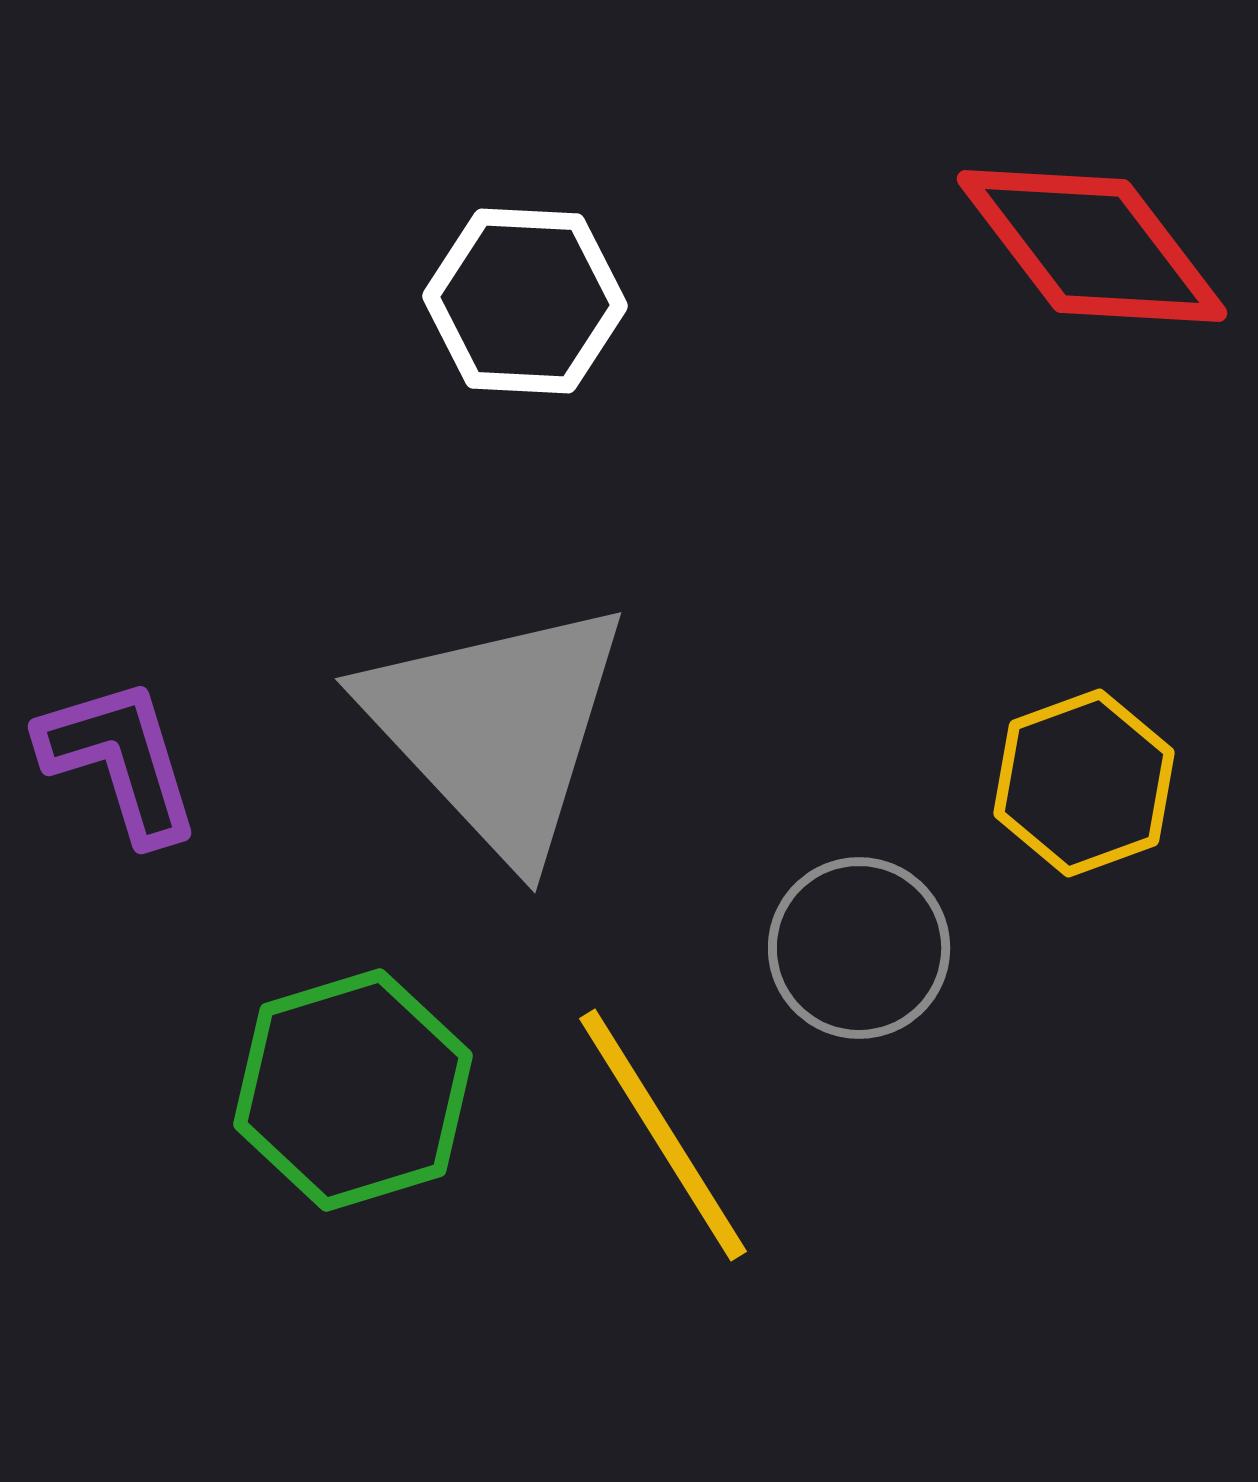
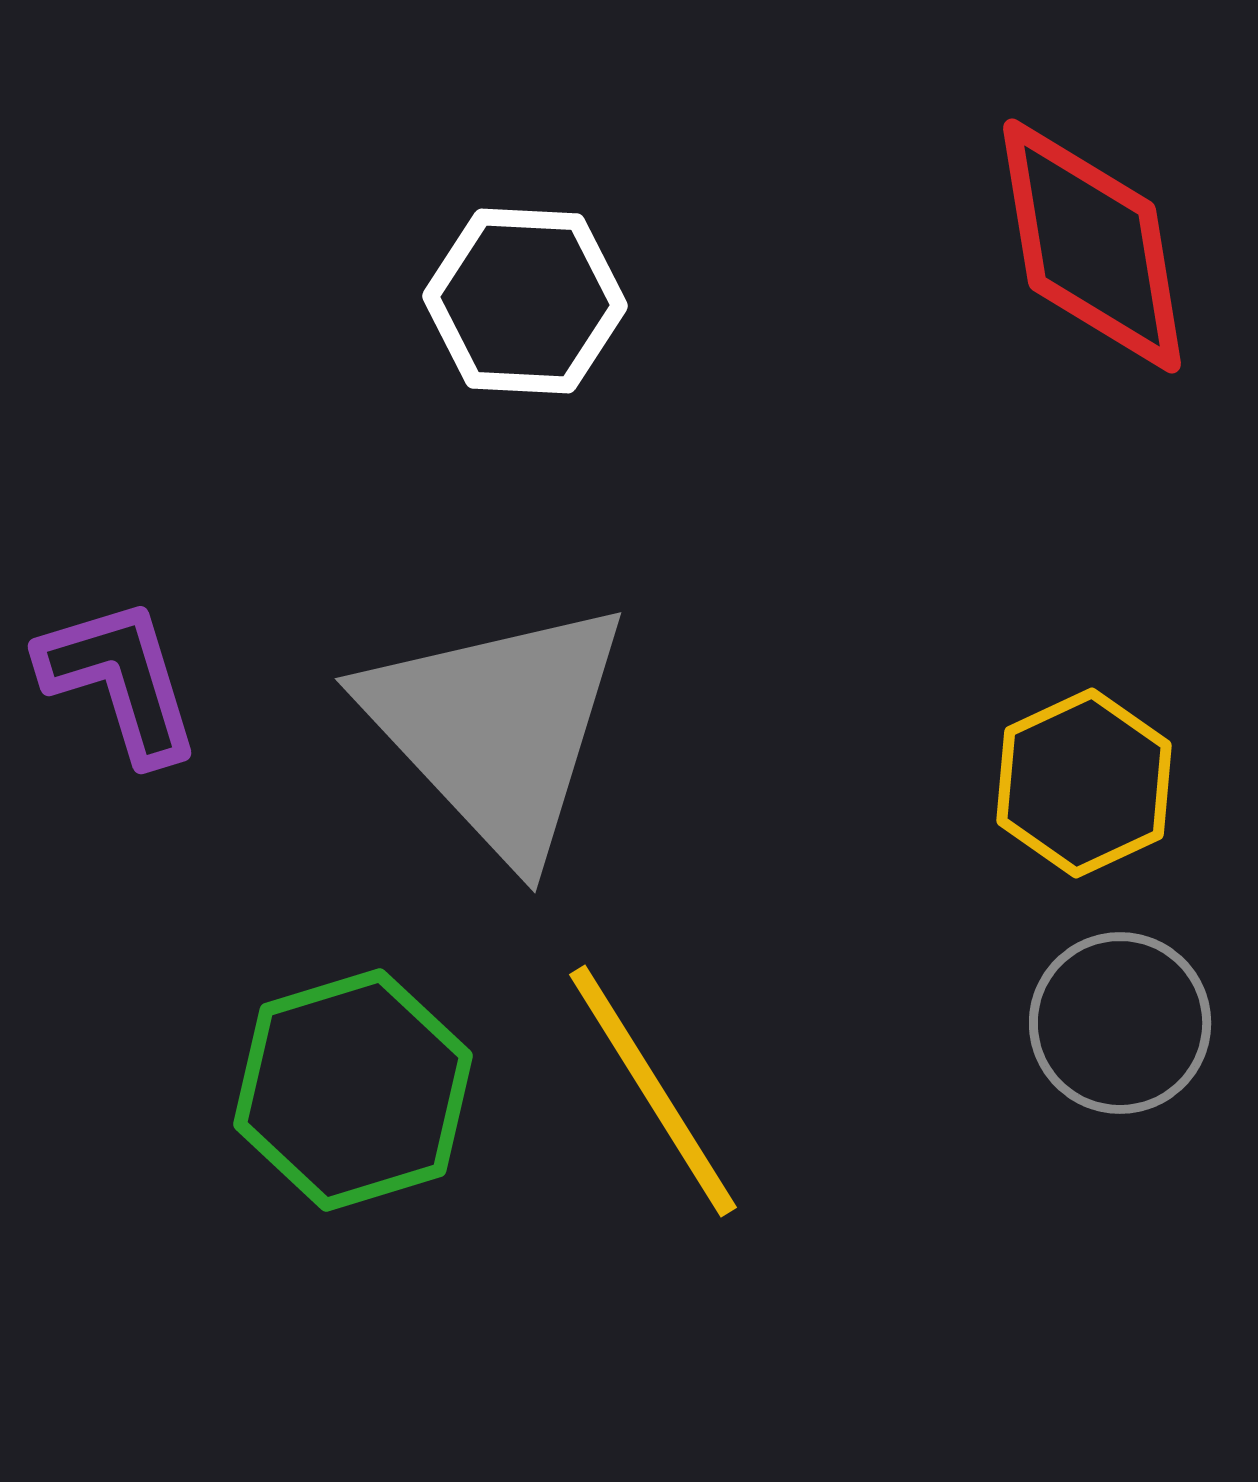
red diamond: rotated 28 degrees clockwise
purple L-shape: moved 80 px up
yellow hexagon: rotated 5 degrees counterclockwise
gray circle: moved 261 px right, 75 px down
yellow line: moved 10 px left, 44 px up
